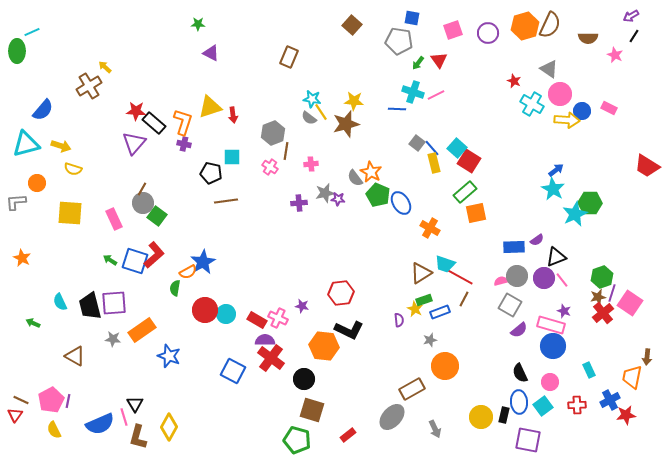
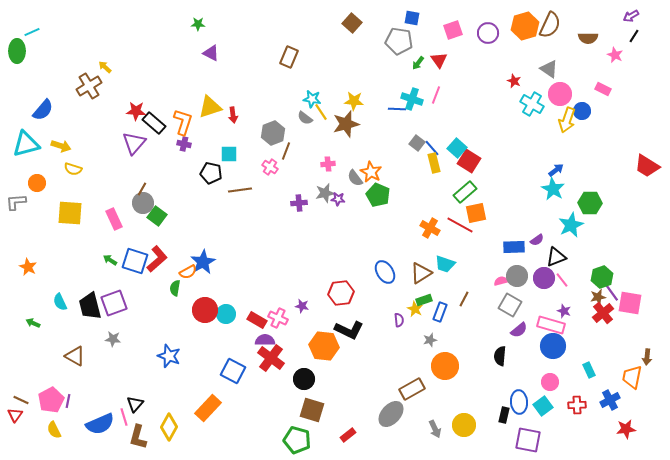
brown square at (352, 25): moved 2 px up
cyan cross at (413, 92): moved 1 px left, 7 px down
pink line at (436, 95): rotated 42 degrees counterclockwise
pink rectangle at (609, 108): moved 6 px left, 19 px up
gray semicircle at (309, 118): moved 4 px left
yellow arrow at (567, 120): rotated 105 degrees clockwise
brown line at (286, 151): rotated 12 degrees clockwise
cyan square at (232, 157): moved 3 px left, 3 px up
pink cross at (311, 164): moved 17 px right
brown line at (226, 201): moved 14 px right, 11 px up
blue ellipse at (401, 203): moved 16 px left, 69 px down
cyan star at (575, 214): moved 4 px left, 11 px down
red L-shape at (154, 255): moved 3 px right, 4 px down
orange star at (22, 258): moved 6 px right, 9 px down
red line at (460, 277): moved 52 px up
purple line at (612, 293): rotated 54 degrees counterclockwise
purple square at (114, 303): rotated 16 degrees counterclockwise
pink square at (630, 303): rotated 25 degrees counterclockwise
blue rectangle at (440, 312): rotated 48 degrees counterclockwise
orange rectangle at (142, 330): moved 66 px right, 78 px down; rotated 12 degrees counterclockwise
black semicircle at (520, 373): moved 20 px left, 17 px up; rotated 30 degrees clockwise
black triangle at (135, 404): rotated 12 degrees clockwise
red star at (626, 415): moved 14 px down
gray ellipse at (392, 417): moved 1 px left, 3 px up
yellow circle at (481, 417): moved 17 px left, 8 px down
